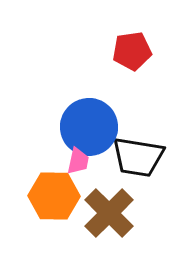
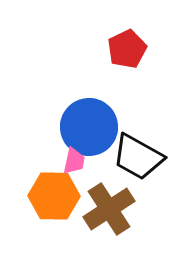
red pentagon: moved 5 px left, 2 px up; rotated 18 degrees counterclockwise
black trapezoid: rotated 20 degrees clockwise
pink trapezoid: moved 4 px left
brown cross: moved 4 px up; rotated 12 degrees clockwise
